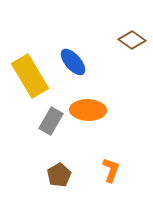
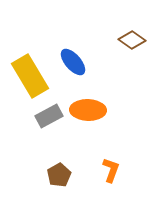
gray rectangle: moved 2 px left, 5 px up; rotated 32 degrees clockwise
